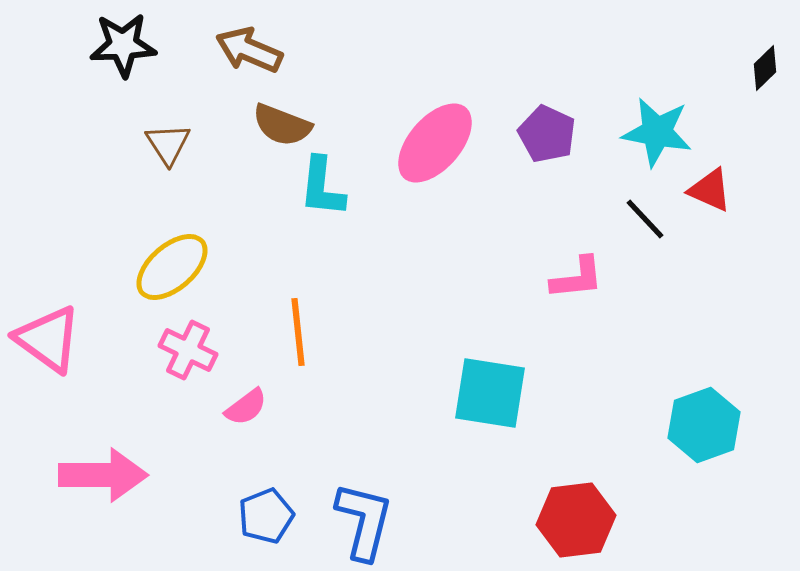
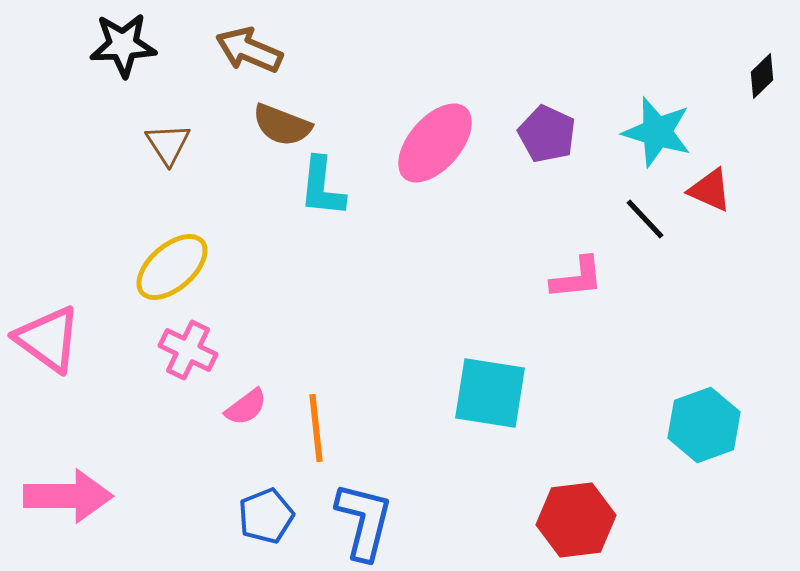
black diamond: moved 3 px left, 8 px down
cyan star: rotated 6 degrees clockwise
orange line: moved 18 px right, 96 px down
pink arrow: moved 35 px left, 21 px down
